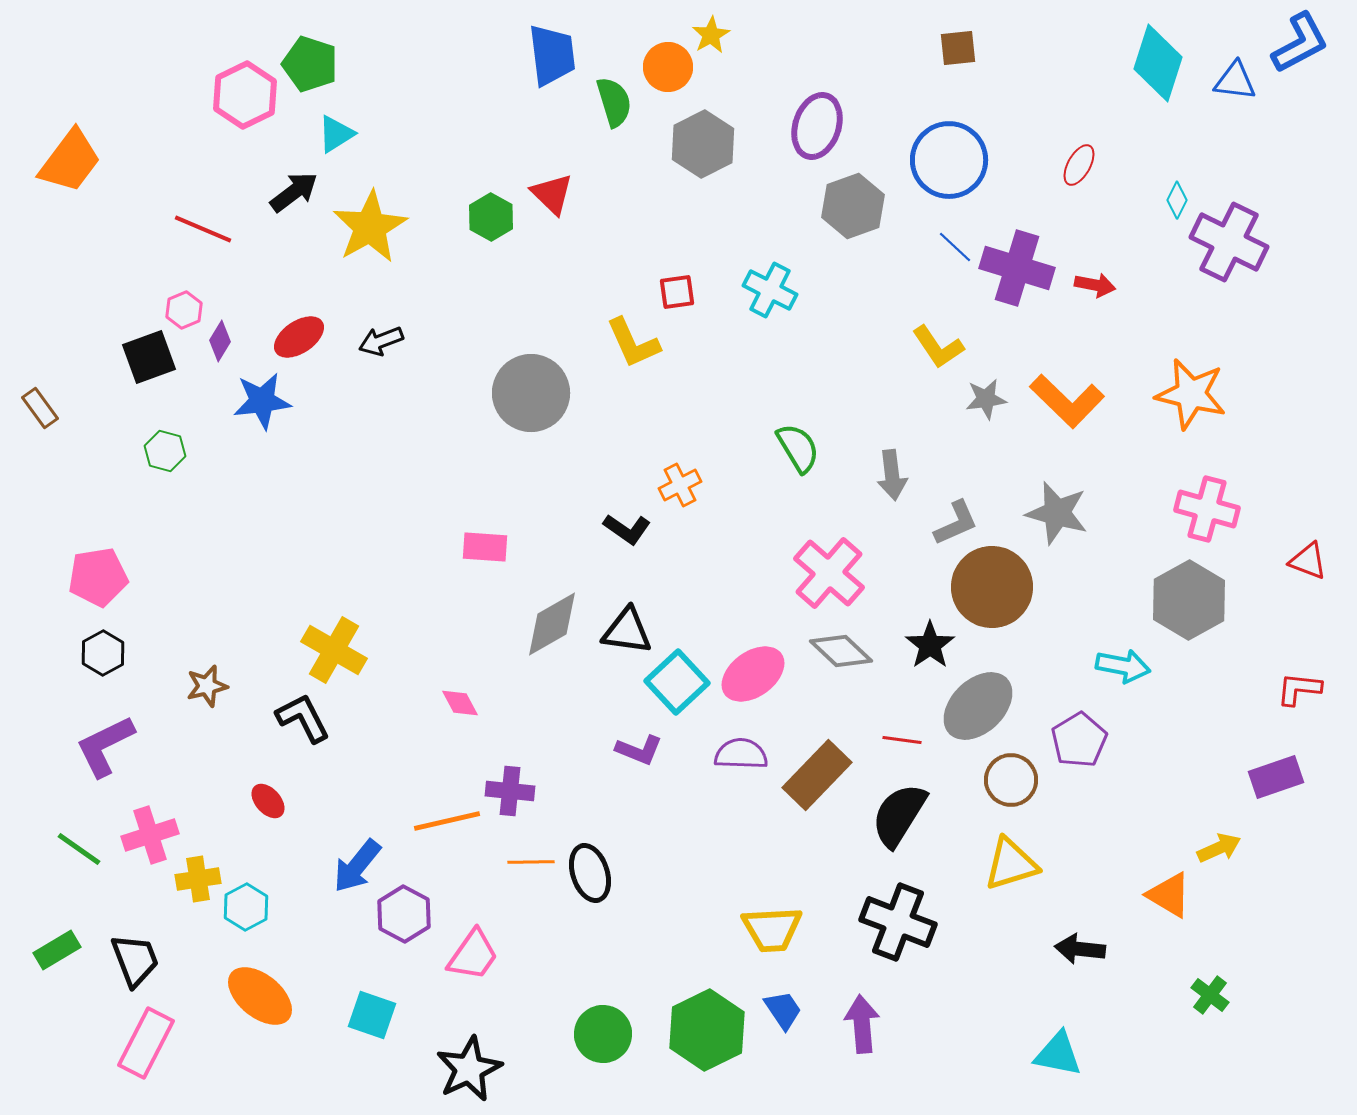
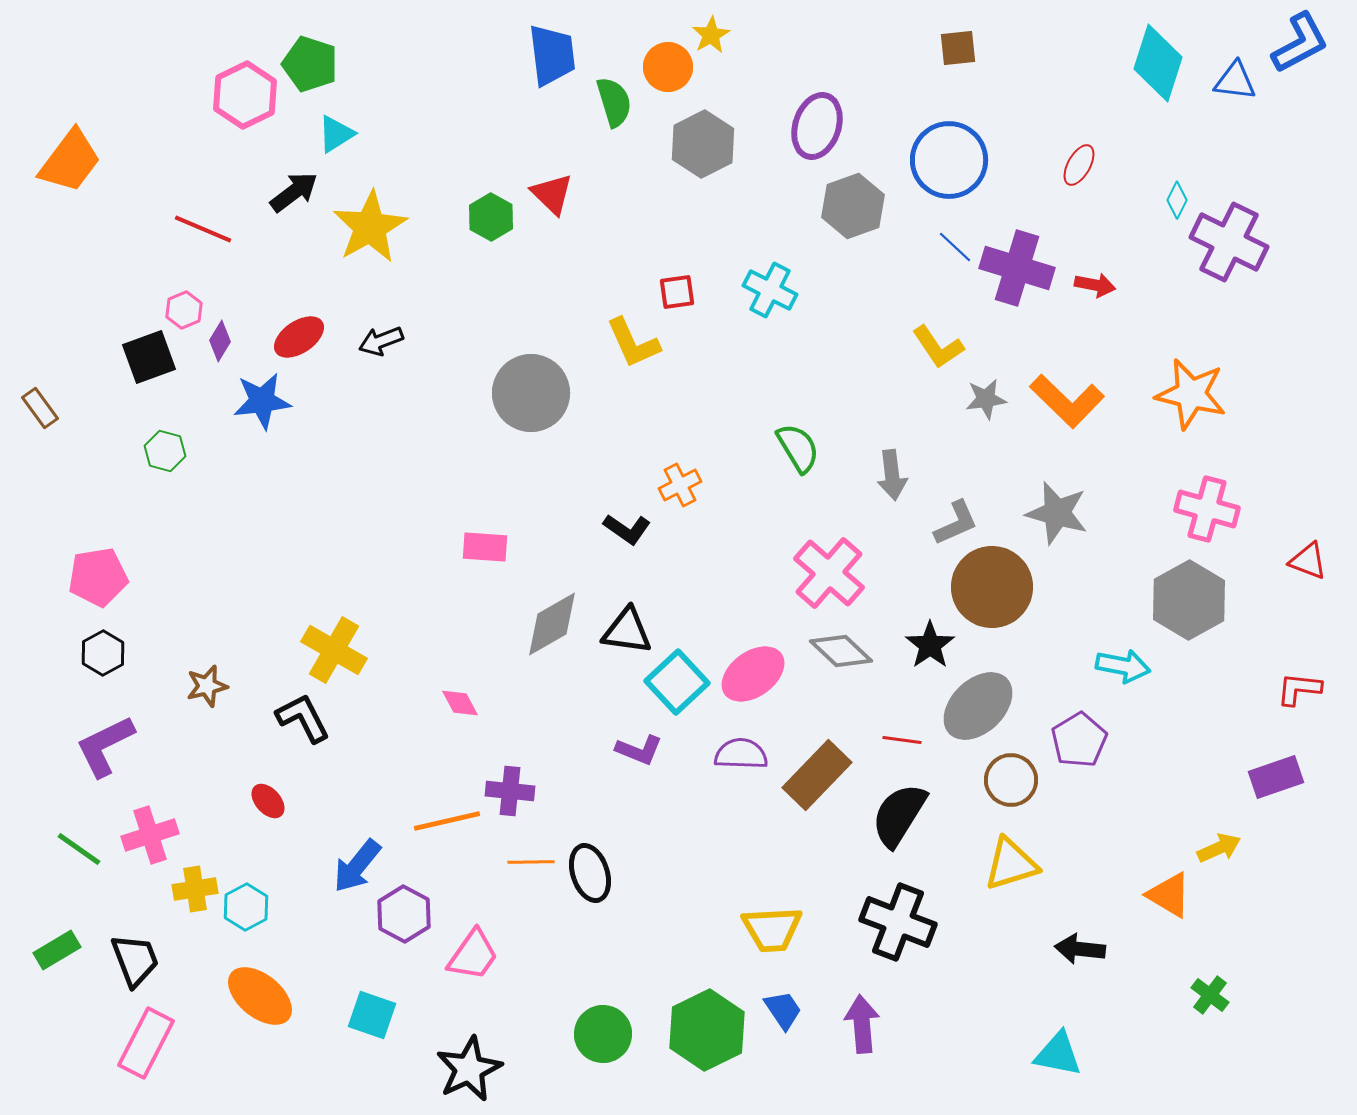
yellow cross at (198, 879): moved 3 px left, 10 px down
